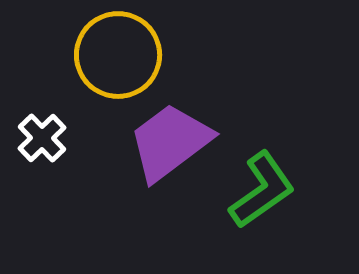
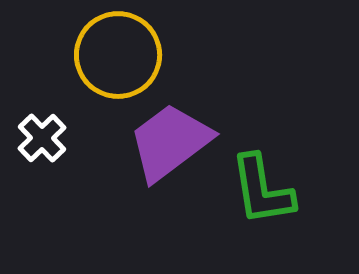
green L-shape: rotated 116 degrees clockwise
